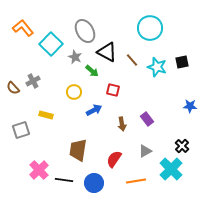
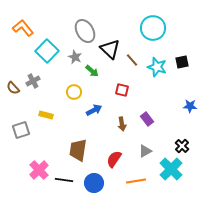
cyan circle: moved 3 px right
cyan square: moved 4 px left, 7 px down
black triangle: moved 3 px right, 3 px up; rotated 15 degrees clockwise
red square: moved 9 px right
